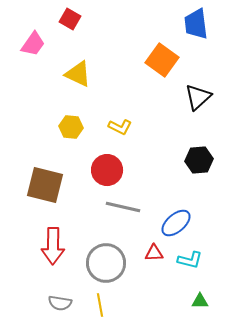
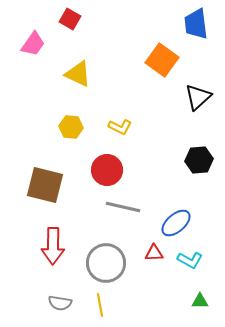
cyan L-shape: rotated 15 degrees clockwise
